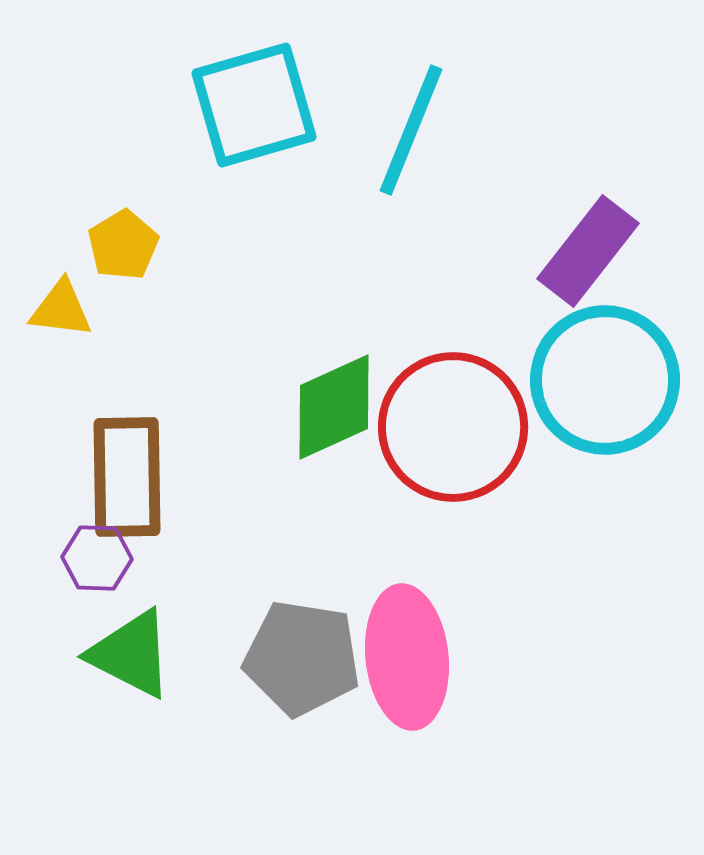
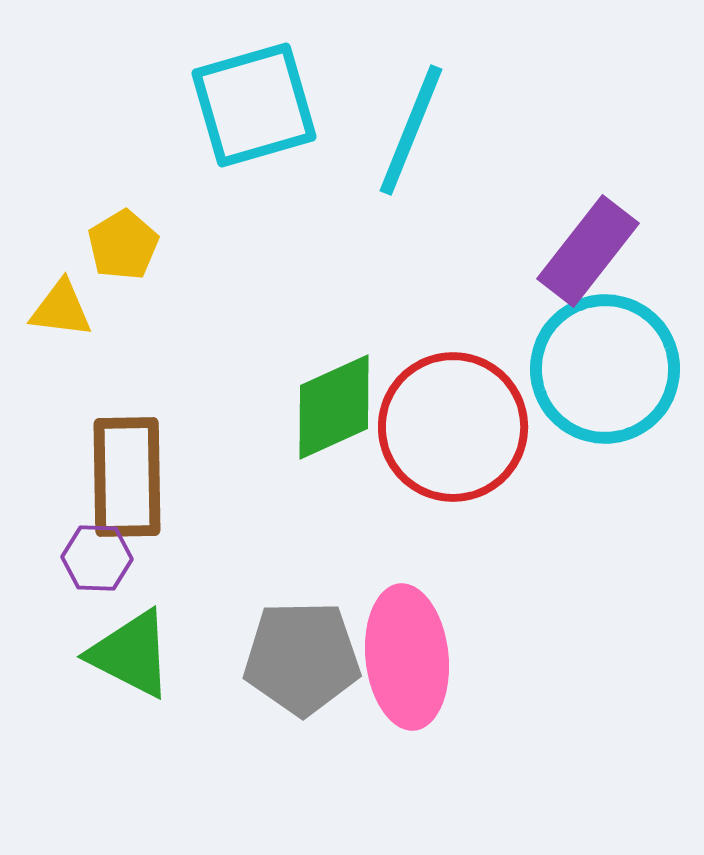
cyan circle: moved 11 px up
gray pentagon: rotated 10 degrees counterclockwise
